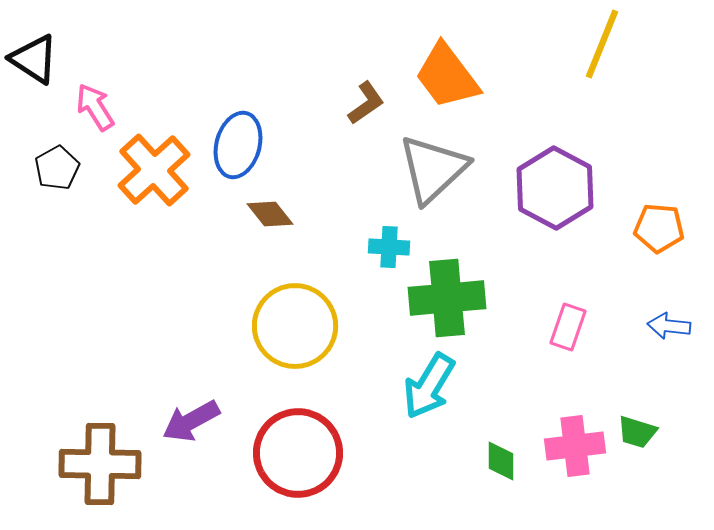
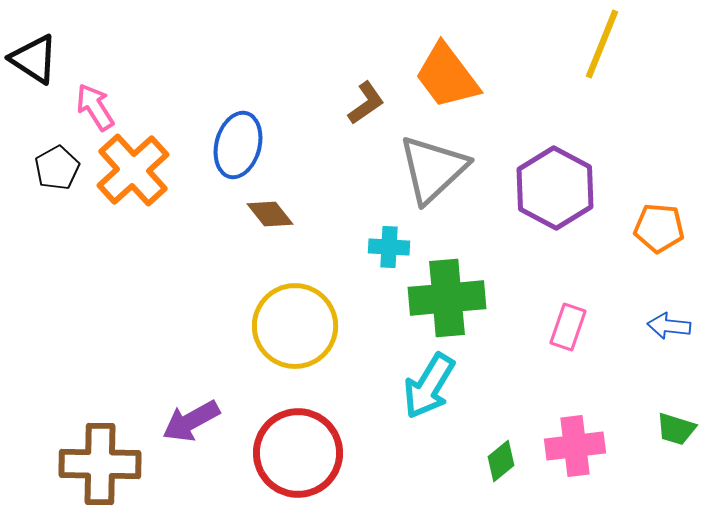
orange cross: moved 21 px left
green trapezoid: moved 39 px right, 3 px up
green diamond: rotated 51 degrees clockwise
